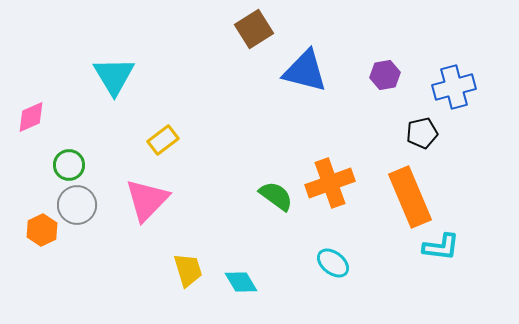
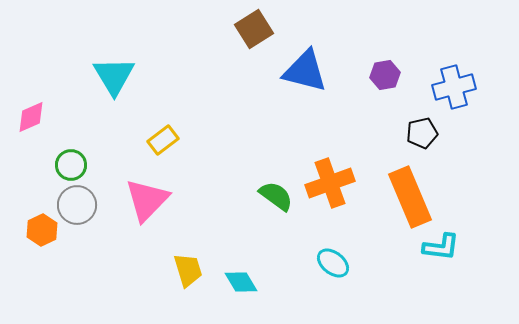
green circle: moved 2 px right
